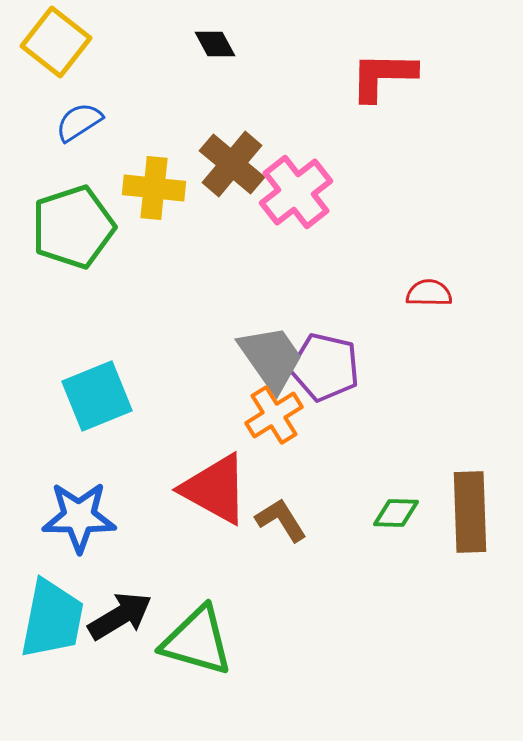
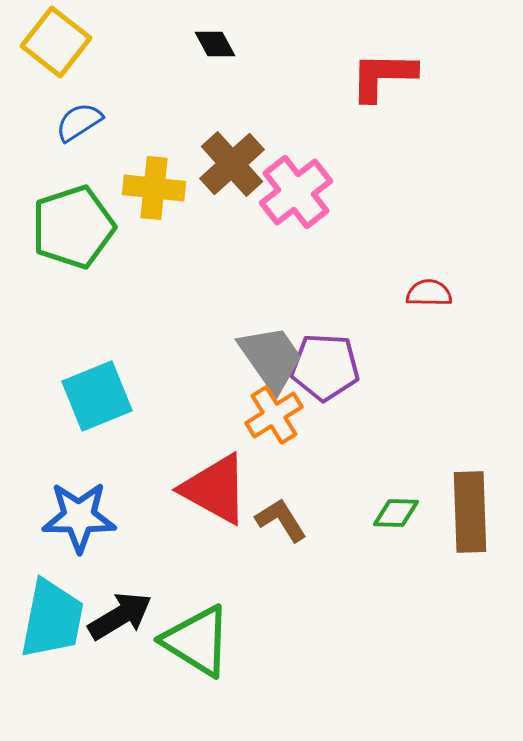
brown cross: rotated 8 degrees clockwise
purple pentagon: rotated 10 degrees counterclockwise
green triangle: rotated 16 degrees clockwise
